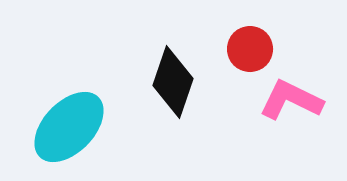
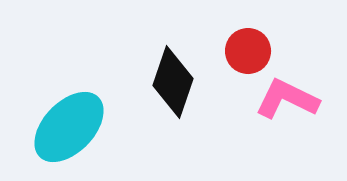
red circle: moved 2 px left, 2 px down
pink L-shape: moved 4 px left, 1 px up
